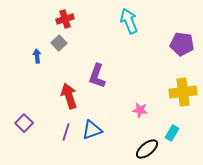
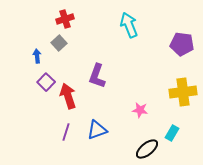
cyan arrow: moved 4 px down
red arrow: moved 1 px left
purple square: moved 22 px right, 41 px up
blue triangle: moved 5 px right
